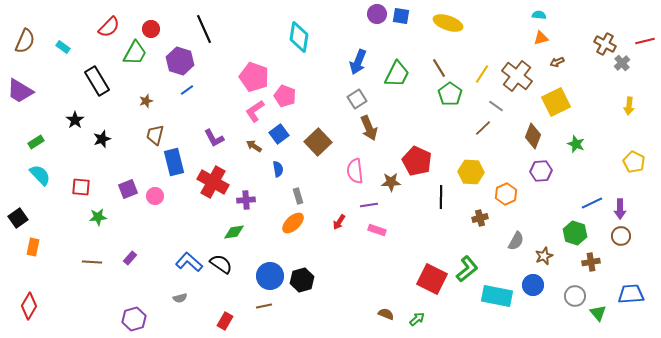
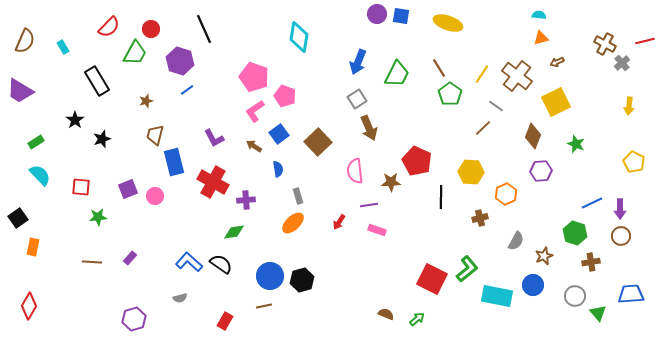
cyan rectangle at (63, 47): rotated 24 degrees clockwise
